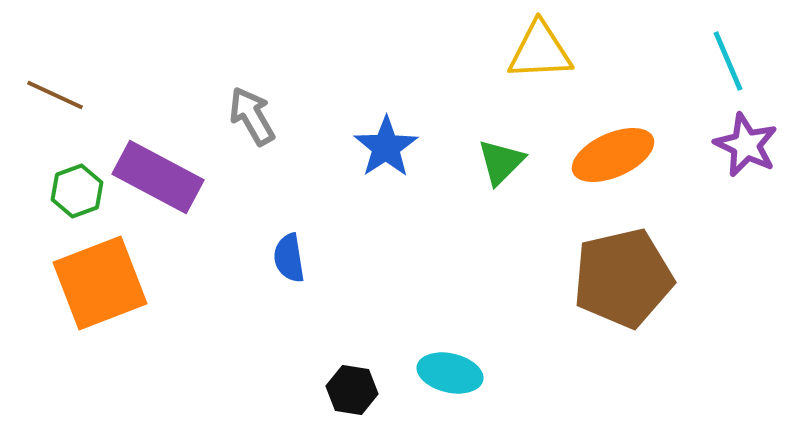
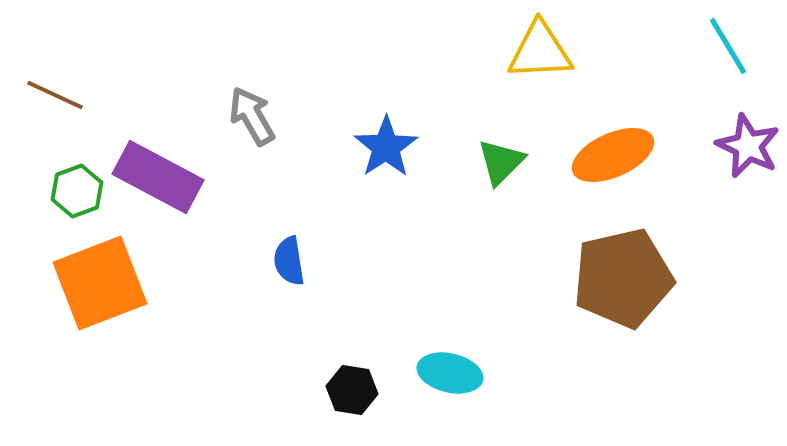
cyan line: moved 15 px up; rotated 8 degrees counterclockwise
purple star: moved 2 px right, 1 px down
blue semicircle: moved 3 px down
